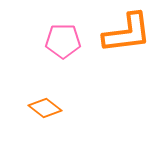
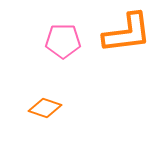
orange diamond: rotated 20 degrees counterclockwise
